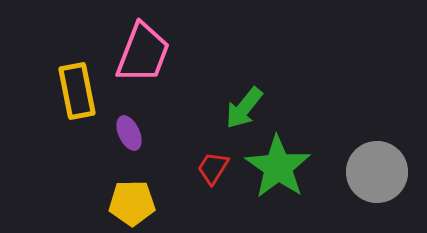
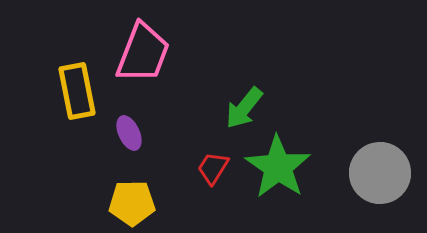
gray circle: moved 3 px right, 1 px down
